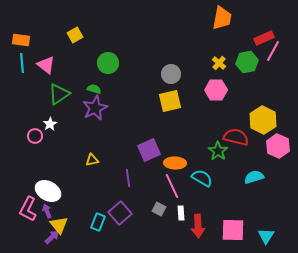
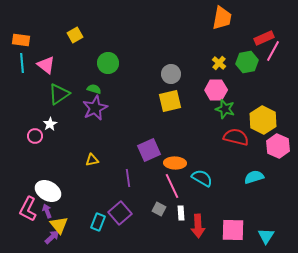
green star at (218, 151): moved 7 px right, 42 px up; rotated 18 degrees counterclockwise
